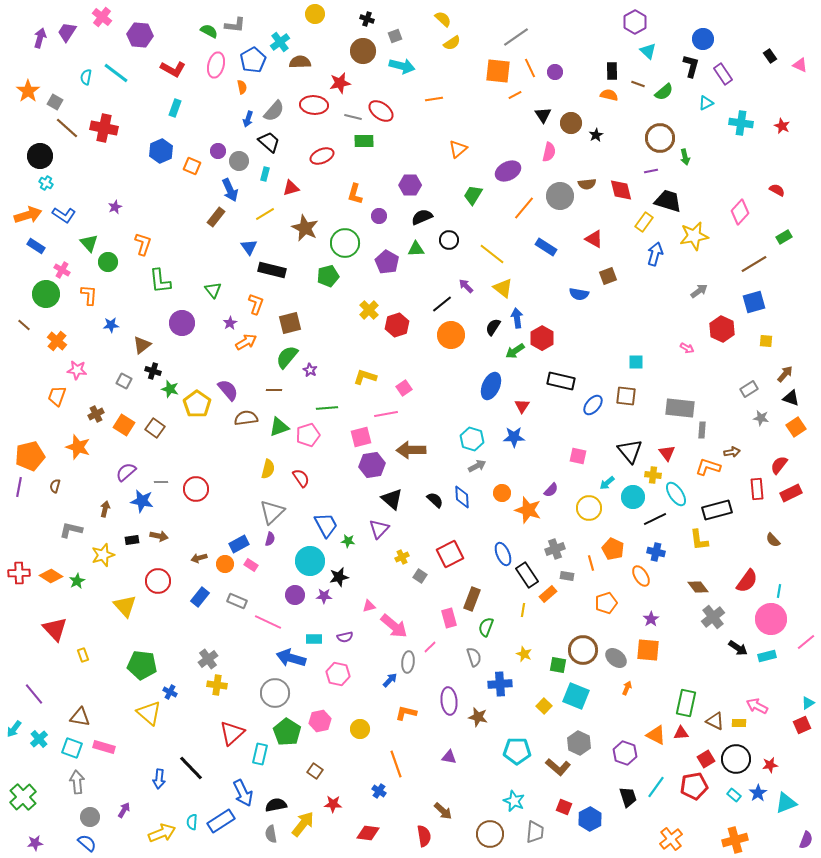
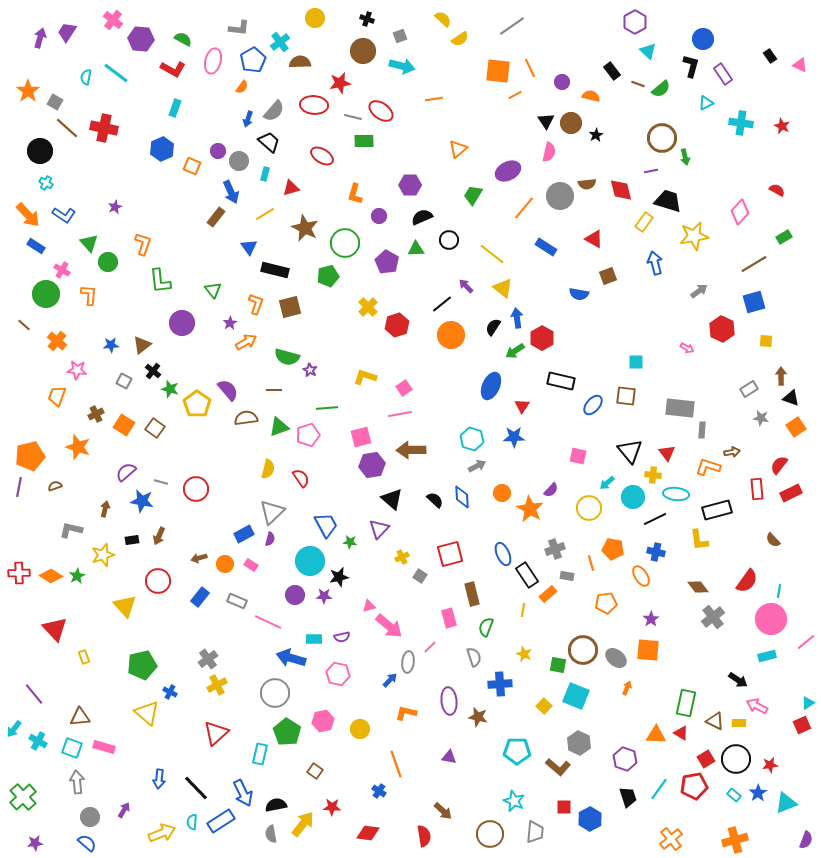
yellow circle at (315, 14): moved 4 px down
pink cross at (102, 17): moved 11 px right, 3 px down
gray L-shape at (235, 25): moved 4 px right, 3 px down
green semicircle at (209, 31): moved 26 px left, 8 px down
purple hexagon at (140, 35): moved 1 px right, 4 px down
gray square at (395, 36): moved 5 px right
gray line at (516, 37): moved 4 px left, 11 px up
yellow semicircle at (452, 43): moved 8 px right, 4 px up
pink ellipse at (216, 65): moved 3 px left, 4 px up
black rectangle at (612, 71): rotated 36 degrees counterclockwise
purple circle at (555, 72): moved 7 px right, 10 px down
orange semicircle at (242, 87): rotated 48 degrees clockwise
green semicircle at (664, 92): moved 3 px left, 3 px up
orange semicircle at (609, 95): moved 18 px left, 1 px down
black triangle at (543, 115): moved 3 px right, 6 px down
brown circle at (660, 138): moved 2 px right
blue hexagon at (161, 151): moved 1 px right, 2 px up
black circle at (40, 156): moved 5 px up
red ellipse at (322, 156): rotated 55 degrees clockwise
blue arrow at (230, 190): moved 1 px right, 2 px down
orange arrow at (28, 215): rotated 64 degrees clockwise
blue arrow at (655, 254): moved 9 px down; rotated 30 degrees counterclockwise
black rectangle at (272, 270): moved 3 px right
yellow cross at (369, 310): moved 1 px left, 3 px up
brown square at (290, 323): moved 16 px up
blue star at (111, 325): moved 20 px down
green semicircle at (287, 357): rotated 115 degrees counterclockwise
black cross at (153, 371): rotated 21 degrees clockwise
brown arrow at (785, 374): moved 4 px left, 2 px down; rotated 42 degrees counterclockwise
pink line at (386, 414): moved 14 px right
gray line at (161, 482): rotated 16 degrees clockwise
brown semicircle at (55, 486): rotated 56 degrees clockwise
cyan ellipse at (676, 494): rotated 50 degrees counterclockwise
orange star at (528, 510): moved 2 px right, 1 px up; rotated 12 degrees clockwise
brown arrow at (159, 536): rotated 102 degrees clockwise
green star at (348, 541): moved 2 px right, 1 px down
blue rectangle at (239, 544): moved 5 px right, 10 px up
orange pentagon at (613, 549): rotated 15 degrees counterclockwise
red square at (450, 554): rotated 12 degrees clockwise
green star at (77, 581): moved 5 px up
brown rectangle at (472, 599): moved 5 px up; rotated 35 degrees counterclockwise
orange pentagon at (606, 603): rotated 10 degrees clockwise
pink arrow at (394, 626): moved 5 px left
purple semicircle at (345, 637): moved 3 px left
black arrow at (738, 648): moved 32 px down
yellow rectangle at (83, 655): moved 1 px right, 2 px down
green pentagon at (142, 665): rotated 20 degrees counterclockwise
yellow cross at (217, 685): rotated 36 degrees counterclockwise
yellow triangle at (149, 713): moved 2 px left
brown triangle at (80, 717): rotated 15 degrees counterclockwise
pink hexagon at (320, 721): moved 3 px right
red triangle at (232, 733): moved 16 px left
red triangle at (681, 733): rotated 35 degrees clockwise
orange triangle at (656, 735): rotated 25 degrees counterclockwise
cyan cross at (39, 739): moved 1 px left, 2 px down; rotated 18 degrees counterclockwise
purple hexagon at (625, 753): moved 6 px down
black line at (191, 768): moved 5 px right, 20 px down
cyan line at (656, 787): moved 3 px right, 2 px down
red star at (333, 804): moved 1 px left, 3 px down
red square at (564, 807): rotated 21 degrees counterclockwise
